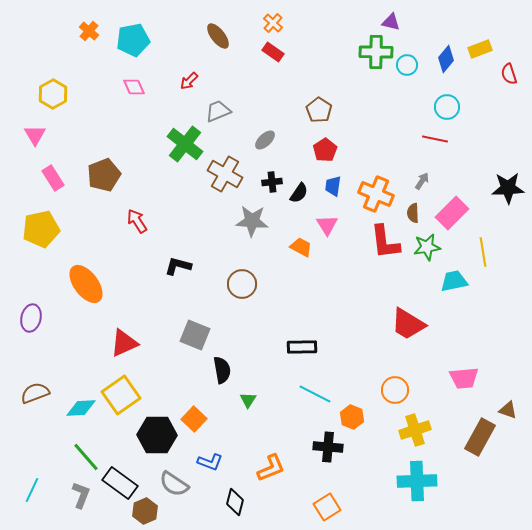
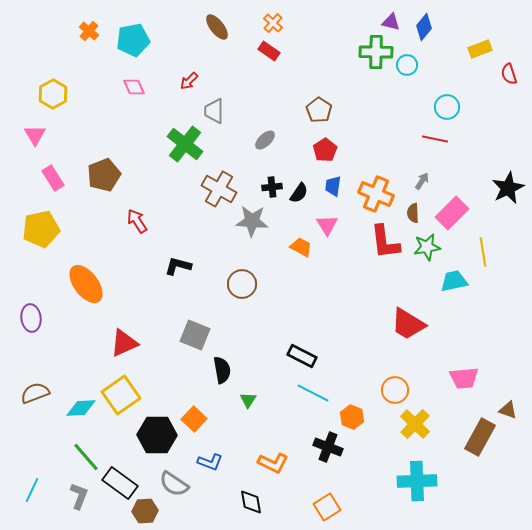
brown ellipse at (218, 36): moved 1 px left, 9 px up
red rectangle at (273, 52): moved 4 px left, 1 px up
blue diamond at (446, 59): moved 22 px left, 32 px up
gray trapezoid at (218, 111): moved 4 px left; rotated 68 degrees counterclockwise
brown cross at (225, 174): moved 6 px left, 15 px down
black cross at (272, 182): moved 5 px down
black star at (508, 188): rotated 24 degrees counterclockwise
purple ellipse at (31, 318): rotated 20 degrees counterclockwise
black rectangle at (302, 347): moved 9 px down; rotated 28 degrees clockwise
cyan line at (315, 394): moved 2 px left, 1 px up
yellow cross at (415, 430): moved 6 px up; rotated 28 degrees counterclockwise
black cross at (328, 447): rotated 16 degrees clockwise
orange L-shape at (271, 468): moved 2 px right, 5 px up; rotated 48 degrees clockwise
gray L-shape at (81, 495): moved 2 px left, 1 px down
black diamond at (235, 502): moved 16 px right; rotated 24 degrees counterclockwise
brown hexagon at (145, 511): rotated 20 degrees clockwise
